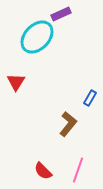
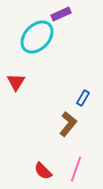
blue rectangle: moved 7 px left
pink line: moved 2 px left, 1 px up
